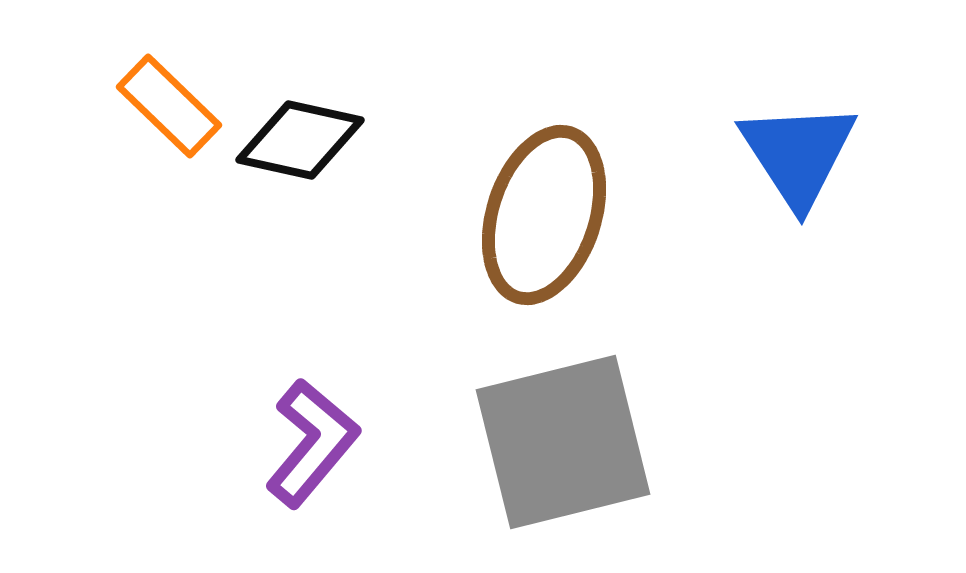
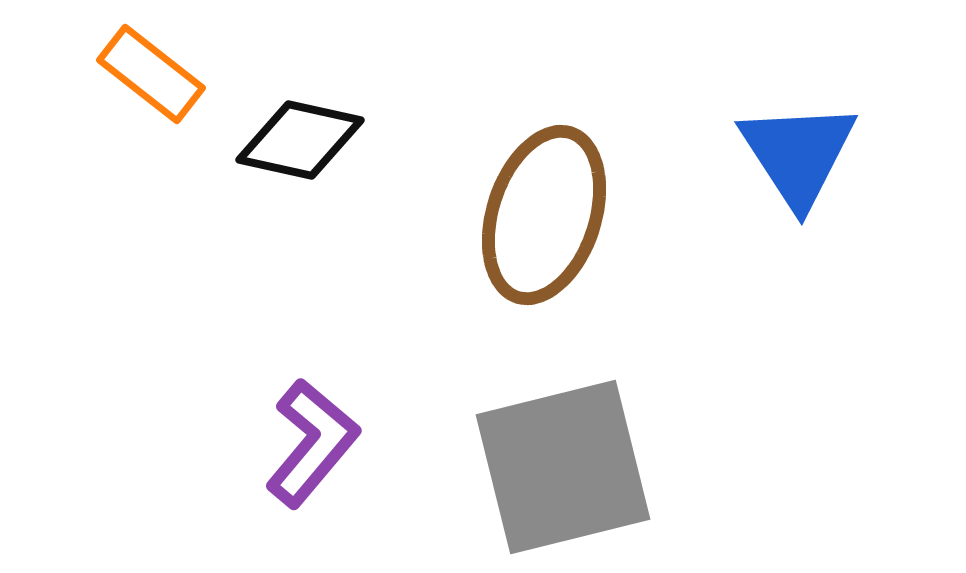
orange rectangle: moved 18 px left, 32 px up; rotated 6 degrees counterclockwise
gray square: moved 25 px down
